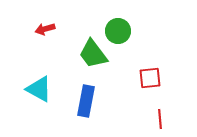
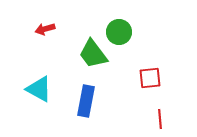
green circle: moved 1 px right, 1 px down
